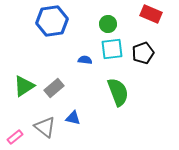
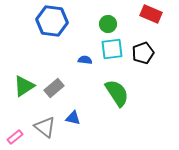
blue hexagon: rotated 16 degrees clockwise
green semicircle: moved 1 px left, 1 px down; rotated 12 degrees counterclockwise
